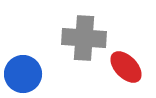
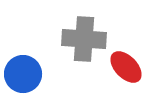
gray cross: moved 1 px down
